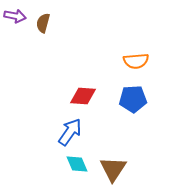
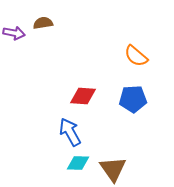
purple arrow: moved 1 px left, 17 px down
brown semicircle: rotated 66 degrees clockwise
orange semicircle: moved 5 px up; rotated 45 degrees clockwise
blue arrow: rotated 64 degrees counterclockwise
cyan diamond: moved 1 px right, 1 px up; rotated 65 degrees counterclockwise
brown triangle: rotated 8 degrees counterclockwise
